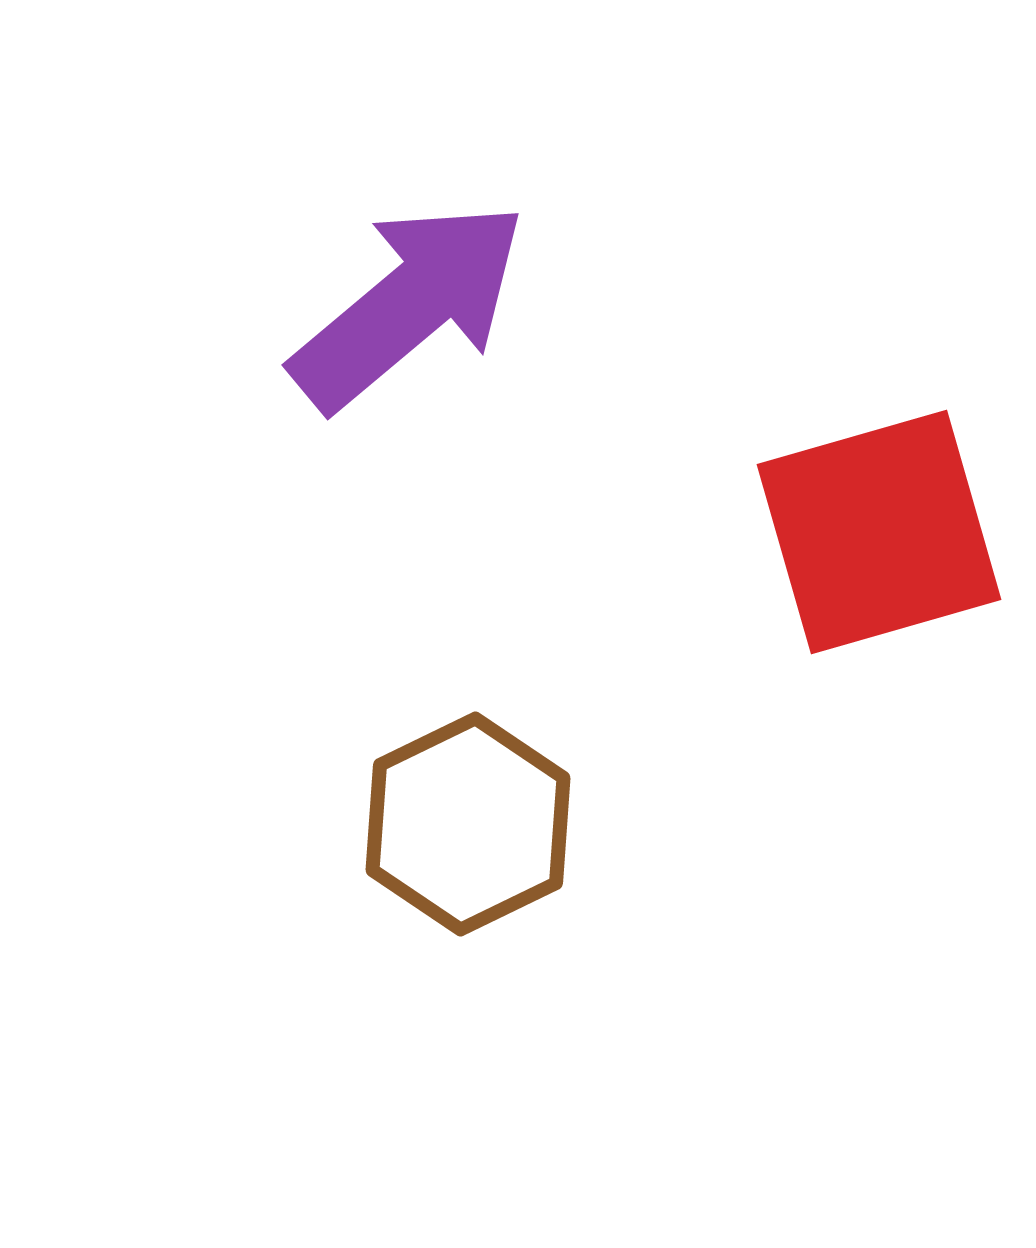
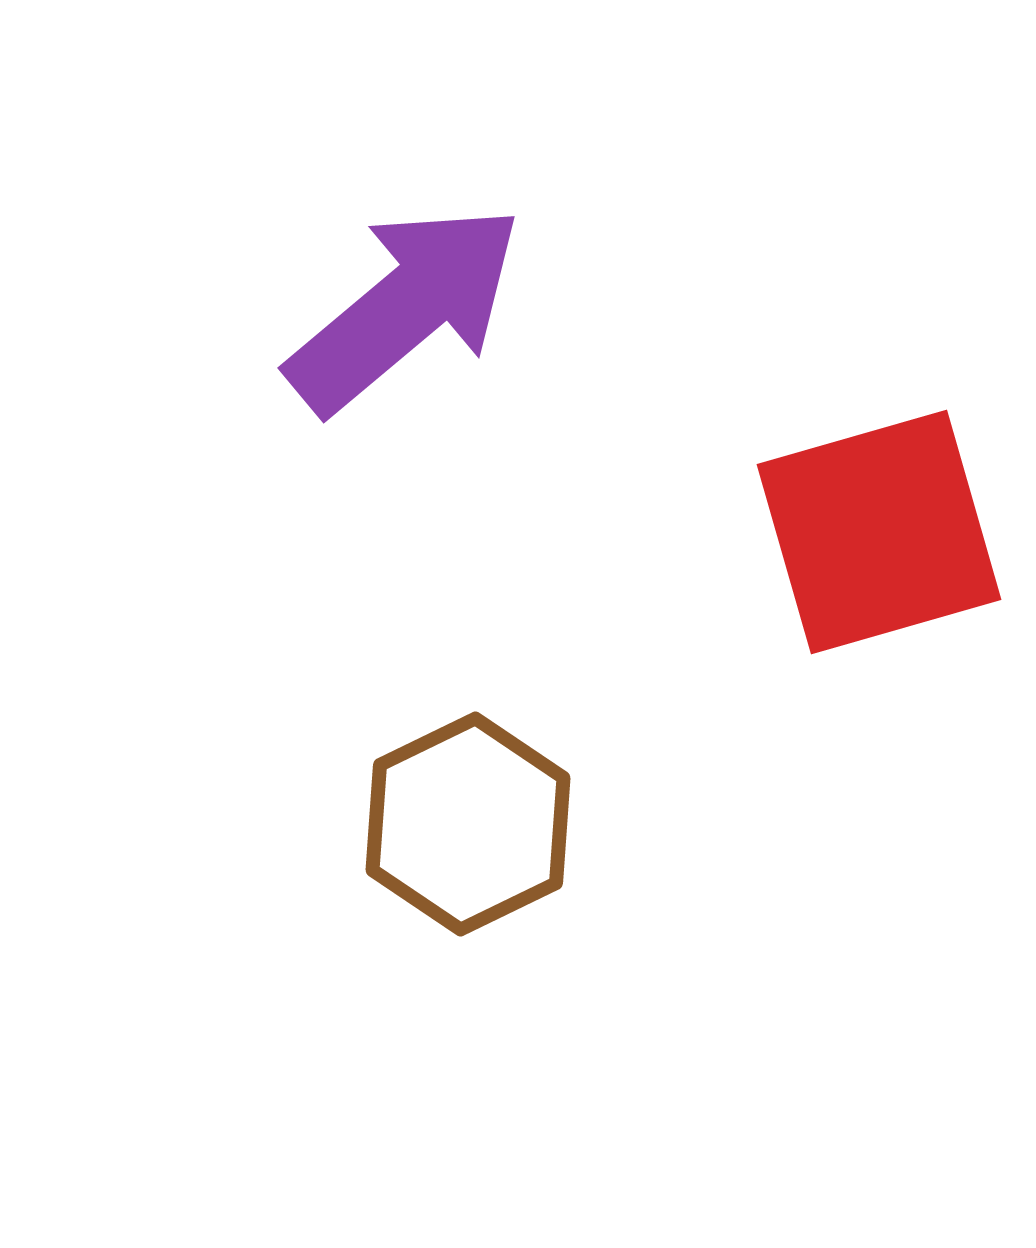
purple arrow: moved 4 px left, 3 px down
